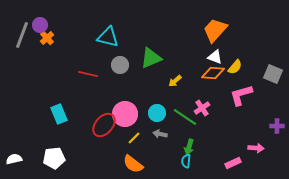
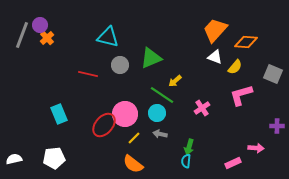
orange diamond: moved 33 px right, 31 px up
green line: moved 23 px left, 22 px up
